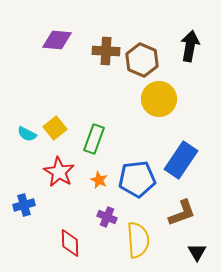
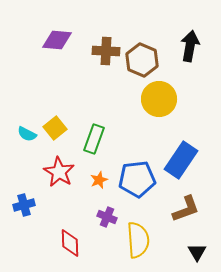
orange star: rotated 24 degrees clockwise
brown L-shape: moved 4 px right, 4 px up
